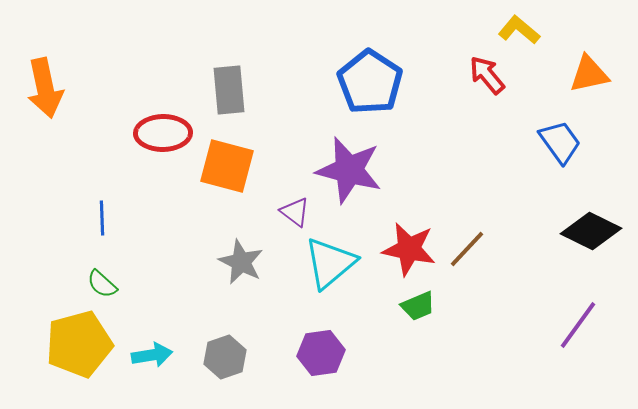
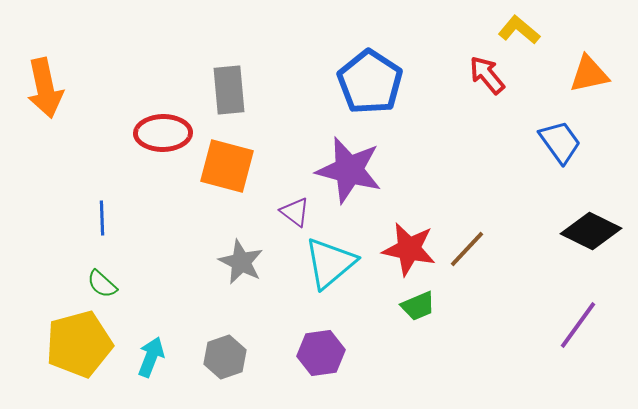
cyan arrow: moved 1 px left, 2 px down; rotated 60 degrees counterclockwise
